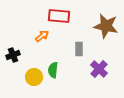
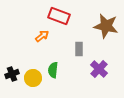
red rectangle: rotated 15 degrees clockwise
black cross: moved 1 px left, 19 px down
yellow circle: moved 1 px left, 1 px down
